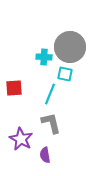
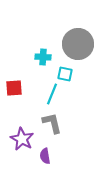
gray circle: moved 8 px right, 3 px up
cyan cross: moved 1 px left
cyan line: moved 2 px right
gray L-shape: moved 1 px right
purple star: moved 1 px right
purple semicircle: moved 1 px down
